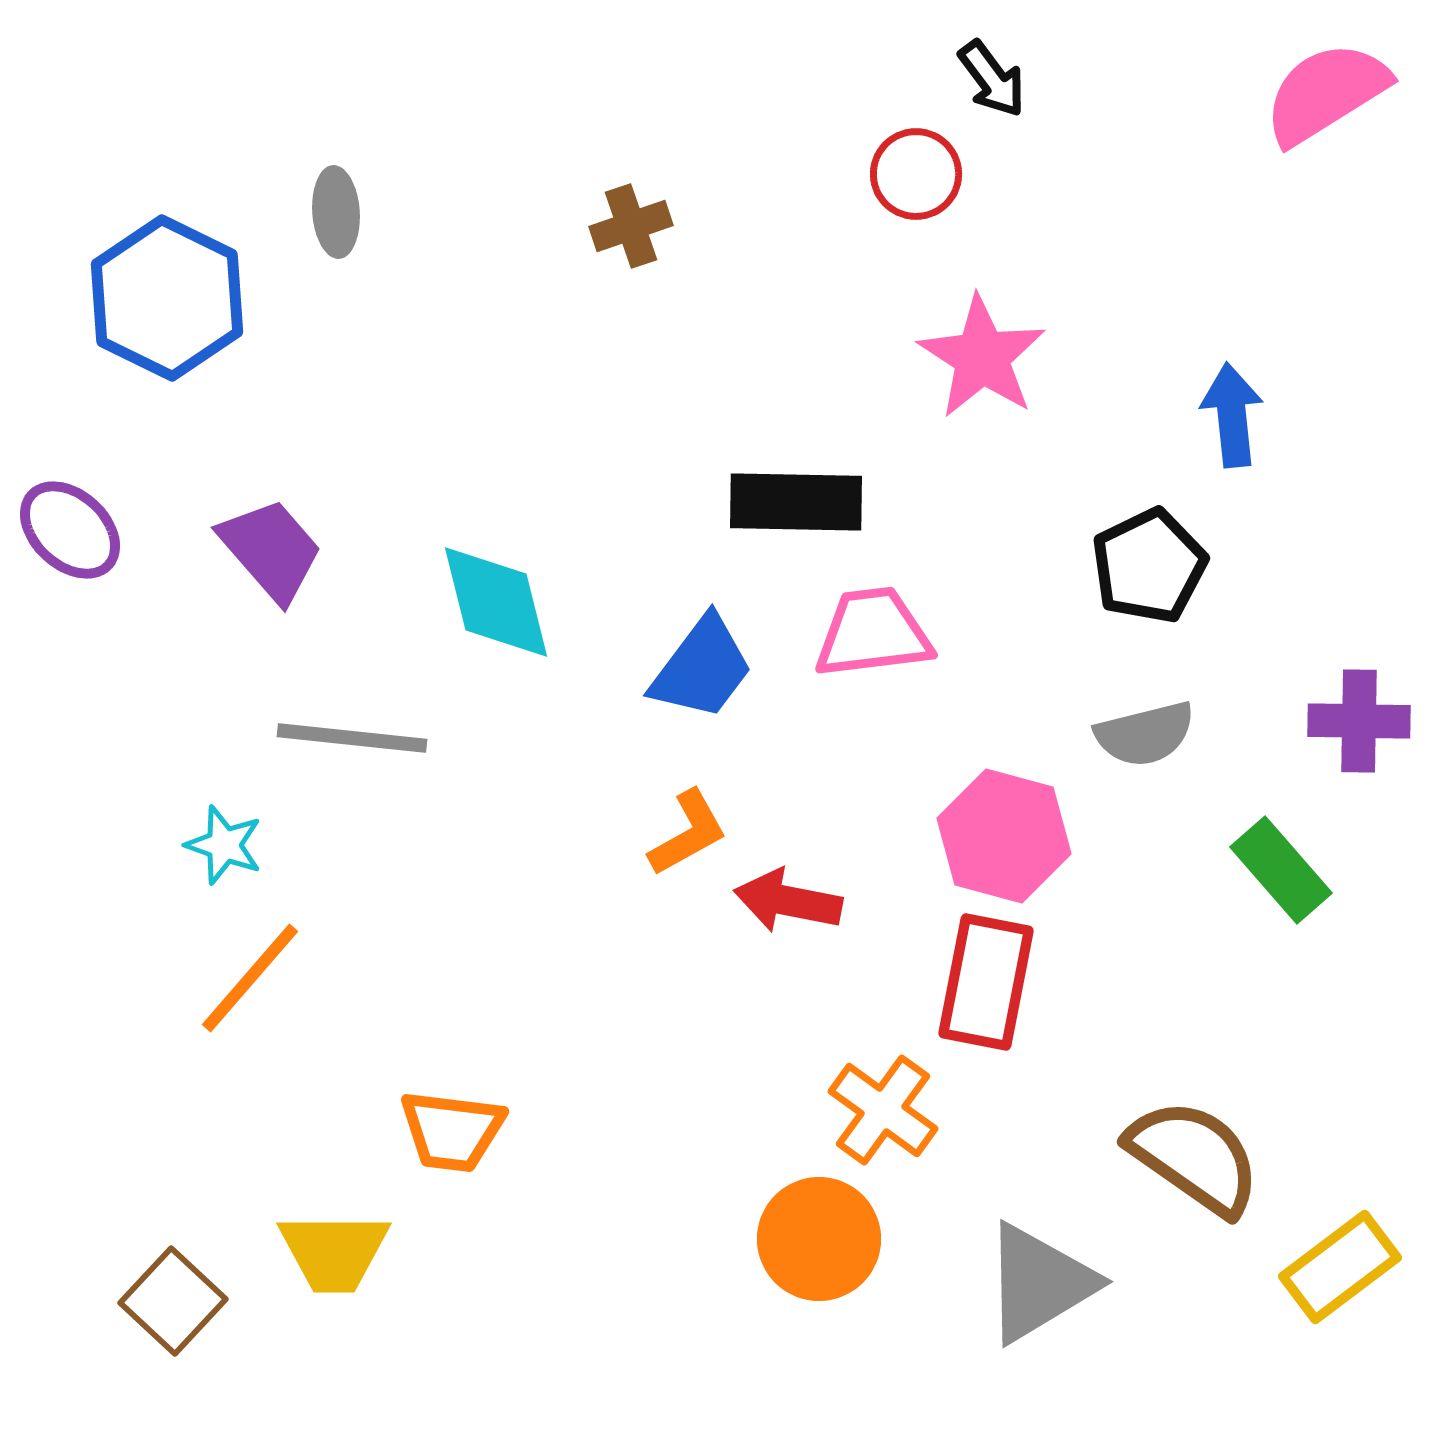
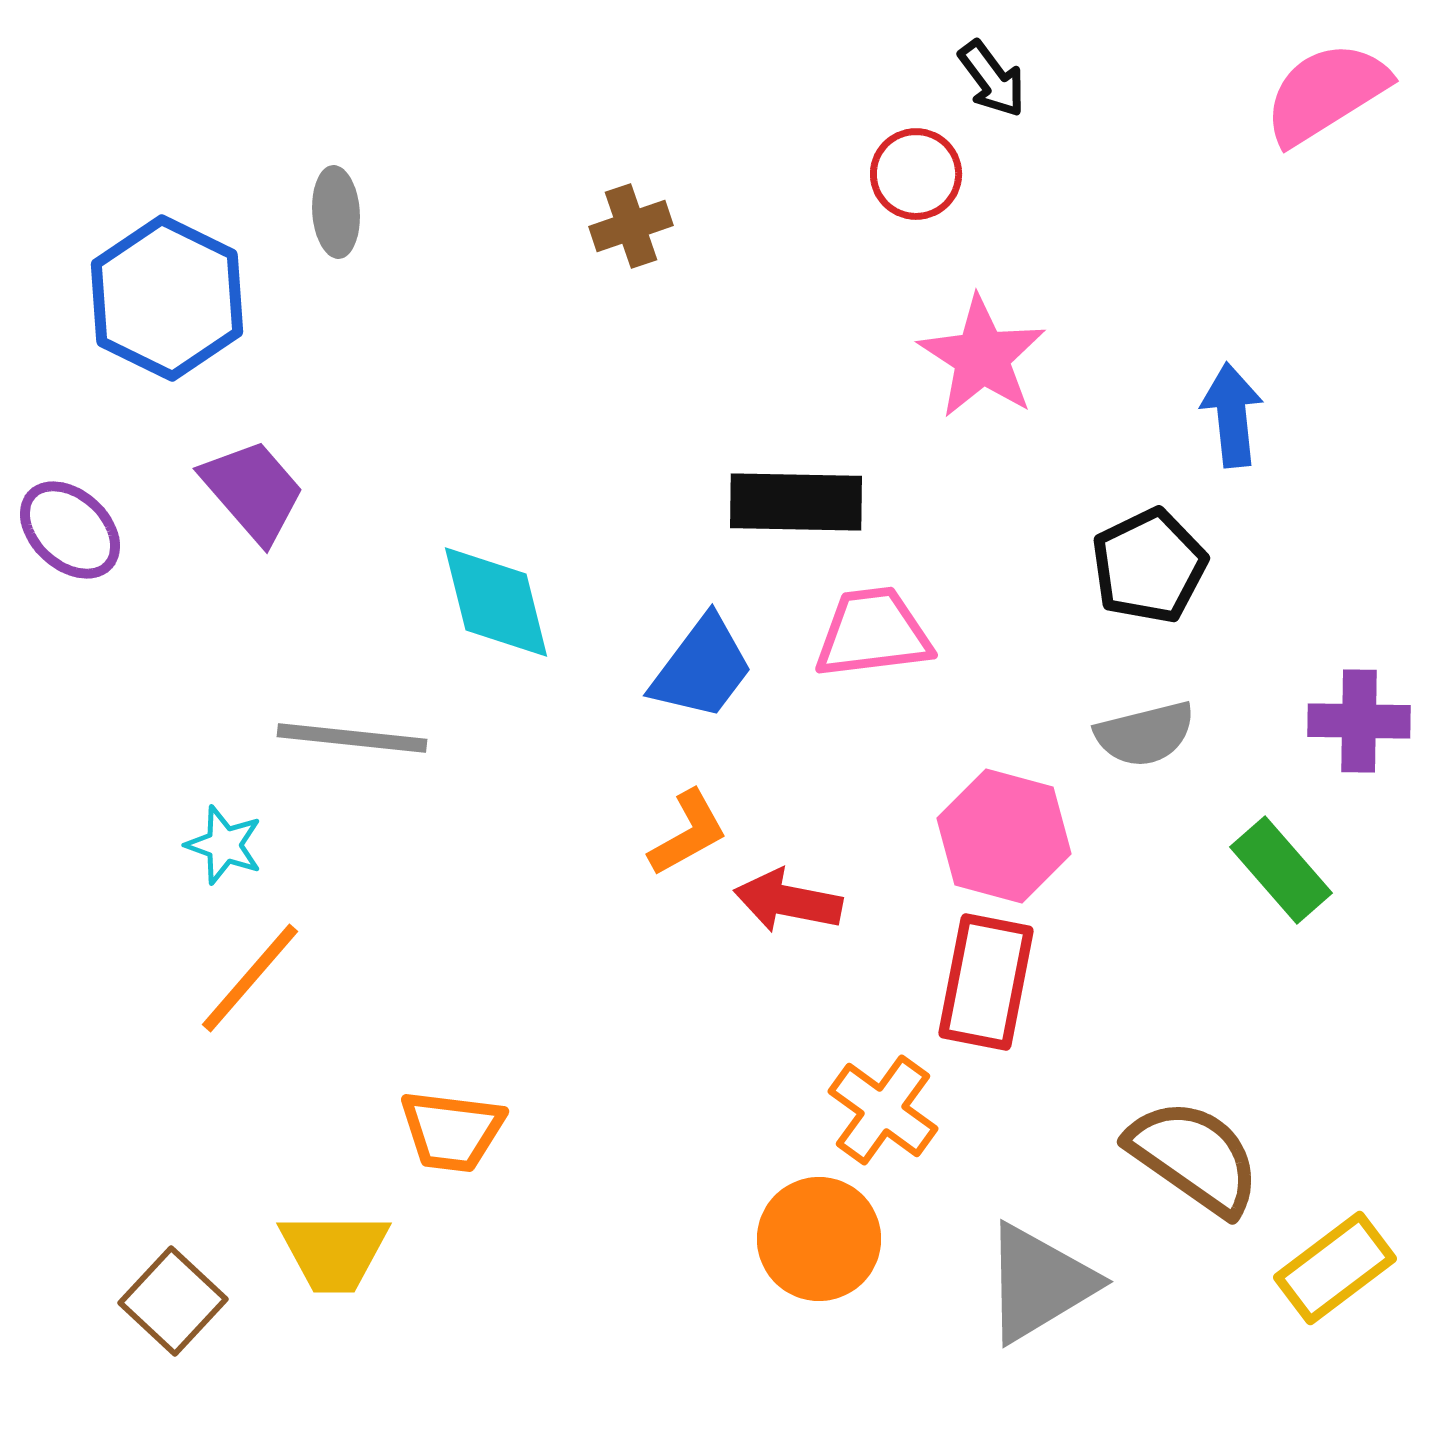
purple trapezoid: moved 18 px left, 59 px up
yellow rectangle: moved 5 px left, 1 px down
